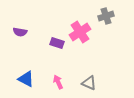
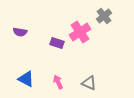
gray cross: moved 2 px left; rotated 21 degrees counterclockwise
